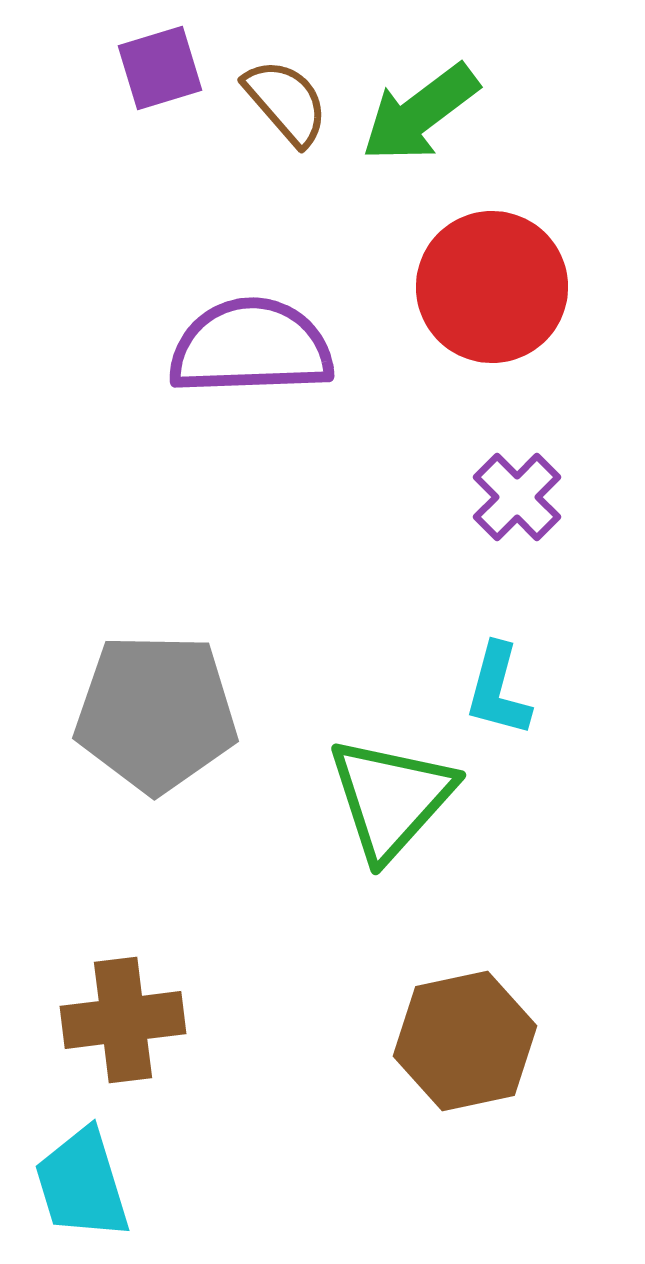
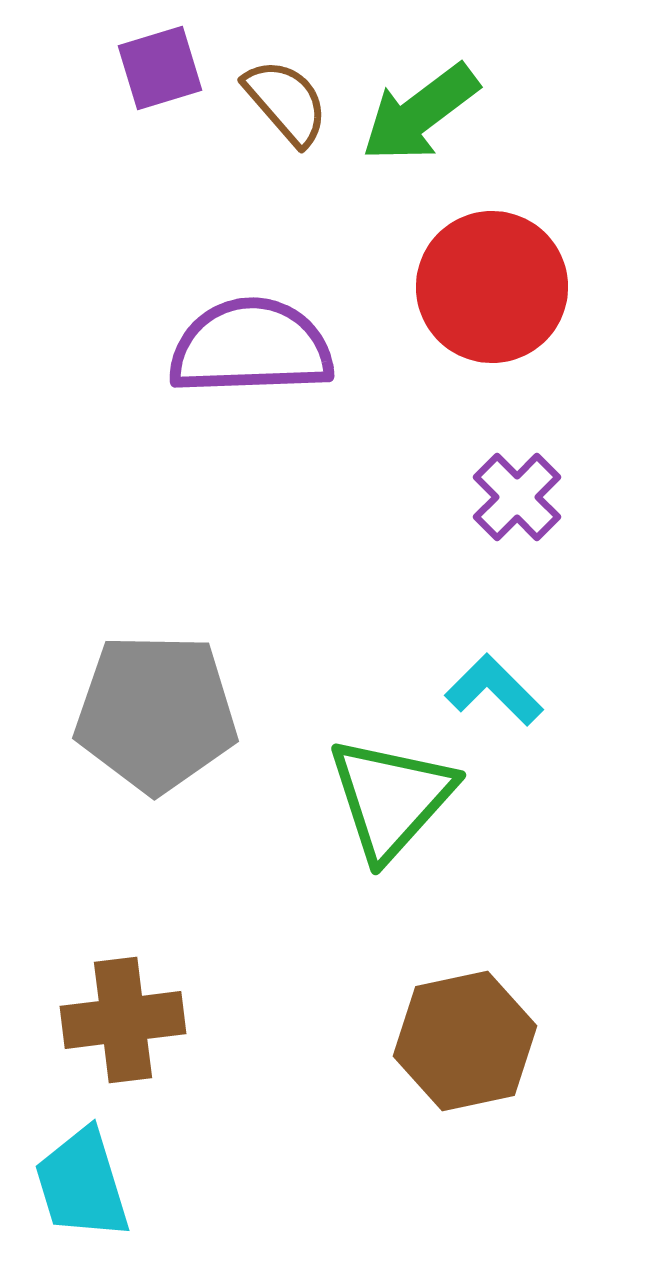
cyan L-shape: moved 4 px left; rotated 120 degrees clockwise
